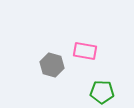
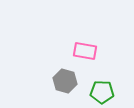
gray hexagon: moved 13 px right, 16 px down
